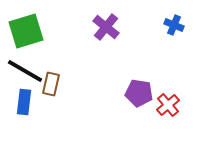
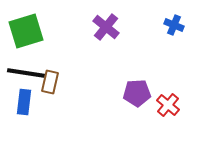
black line: moved 1 px right, 2 px down; rotated 21 degrees counterclockwise
brown rectangle: moved 1 px left, 2 px up
purple pentagon: moved 2 px left; rotated 12 degrees counterclockwise
red cross: rotated 10 degrees counterclockwise
